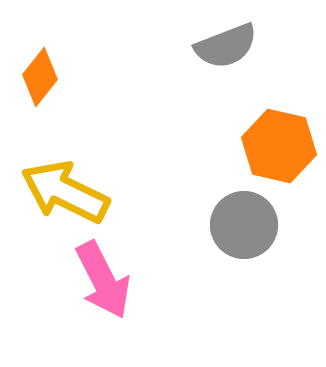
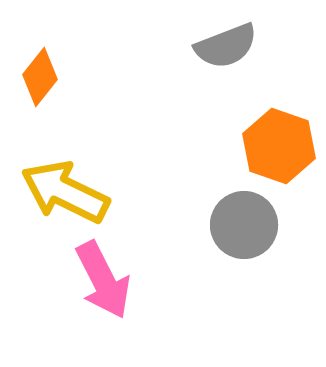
orange hexagon: rotated 6 degrees clockwise
